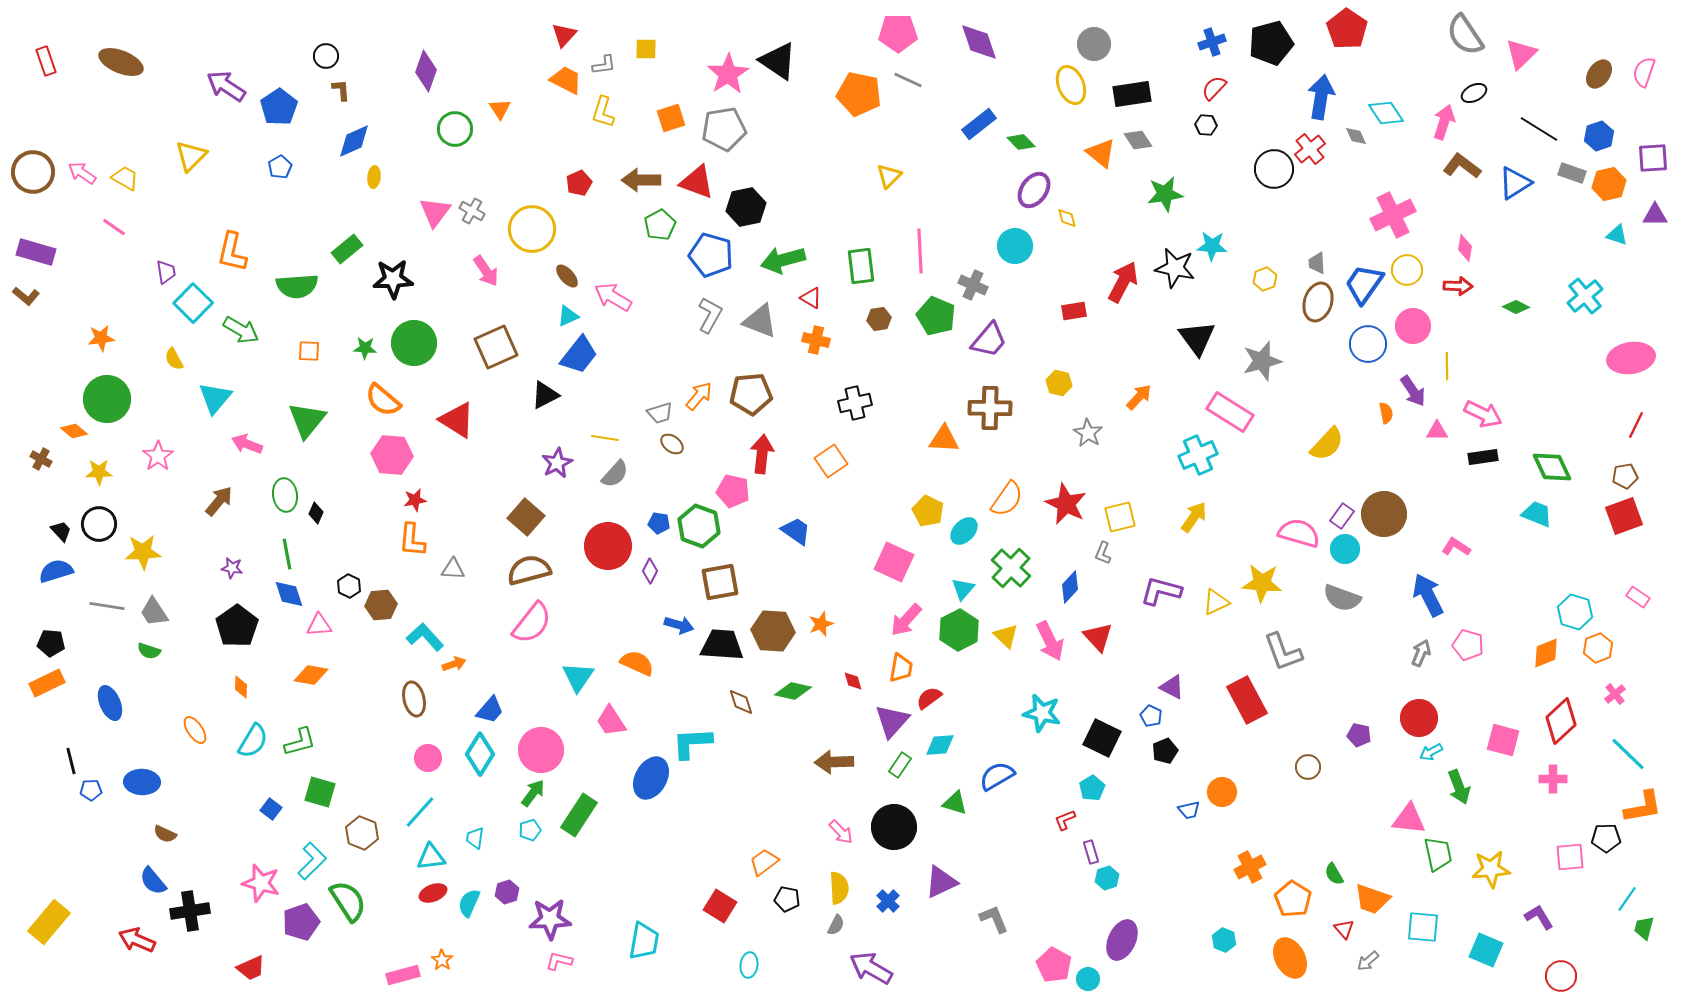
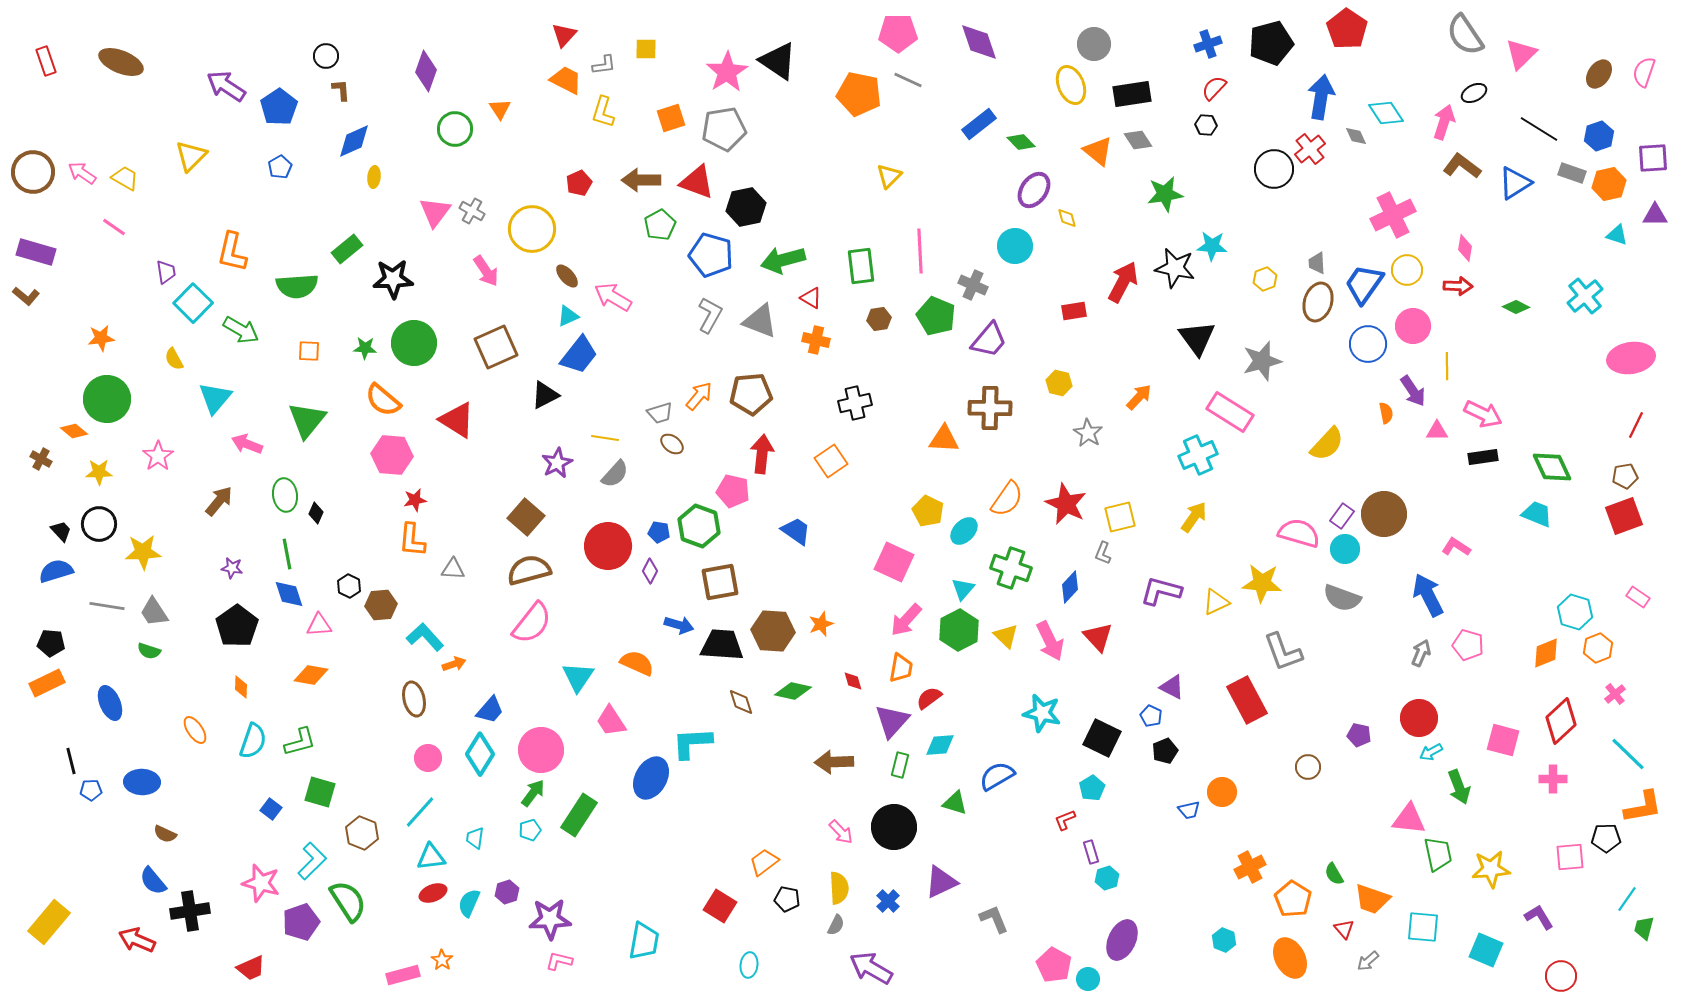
blue cross at (1212, 42): moved 4 px left, 2 px down
pink star at (728, 74): moved 1 px left, 2 px up
orange triangle at (1101, 153): moved 3 px left, 2 px up
blue pentagon at (659, 523): moved 9 px down
green cross at (1011, 568): rotated 24 degrees counterclockwise
cyan semicircle at (253, 741): rotated 12 degrees counterclockwise
green rectangle at (900, 765): rotated 20 degrees counterclockwise
